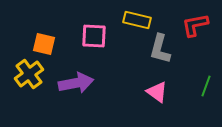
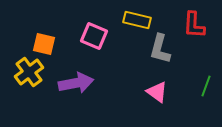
red L-shape: moved 1 px left; rotated 76 degrees counterclockwise
pink square: rotated 20 degrees clockwise
yellow cross: moved 2 px up
